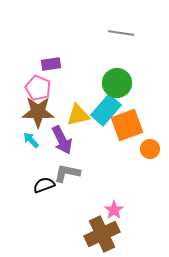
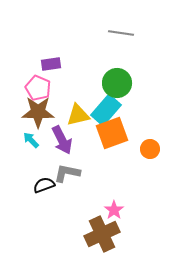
orange square: moved 15 px left, 8 px down
